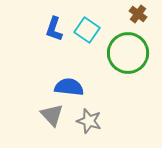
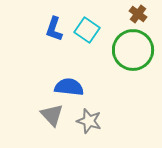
green circle: moved 5 px right, 3 px up
